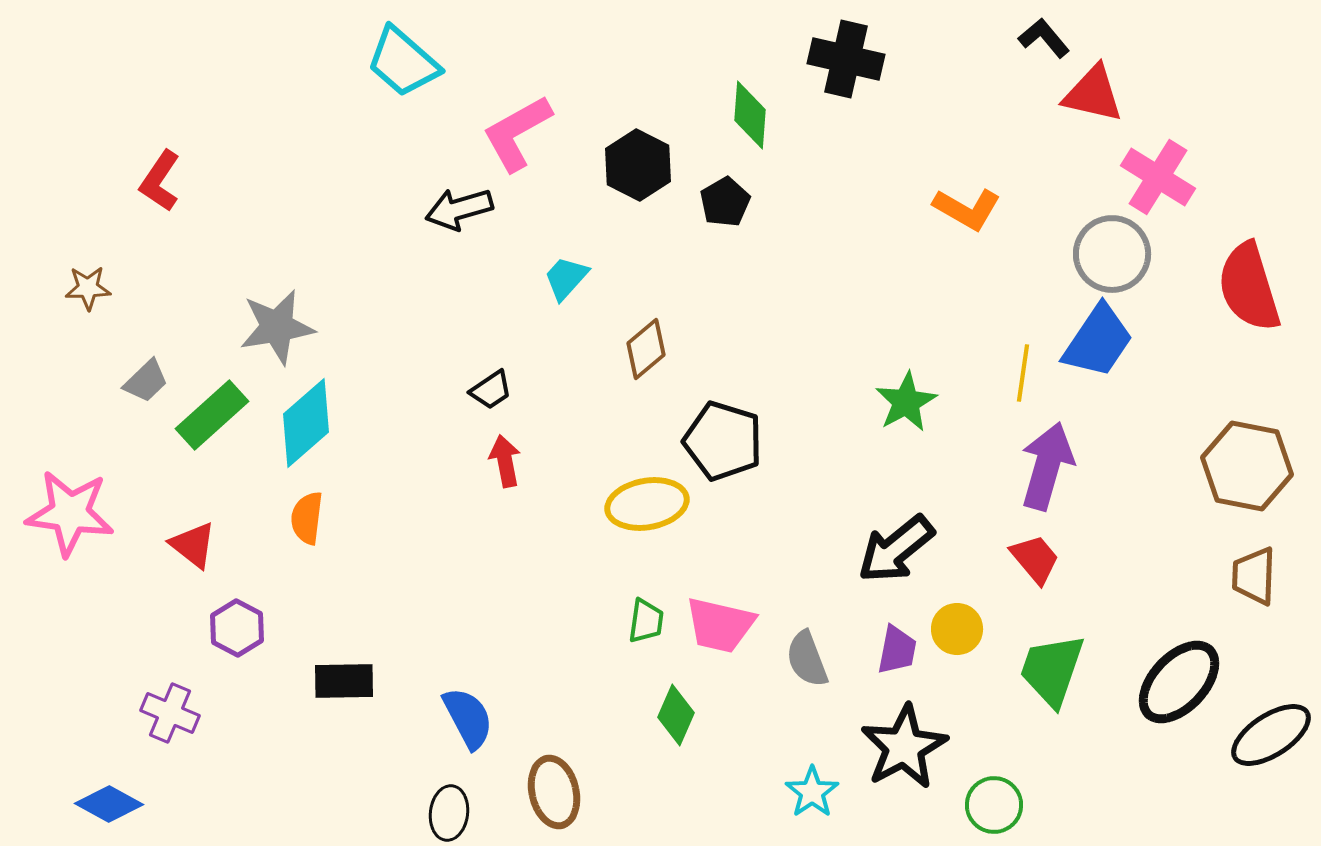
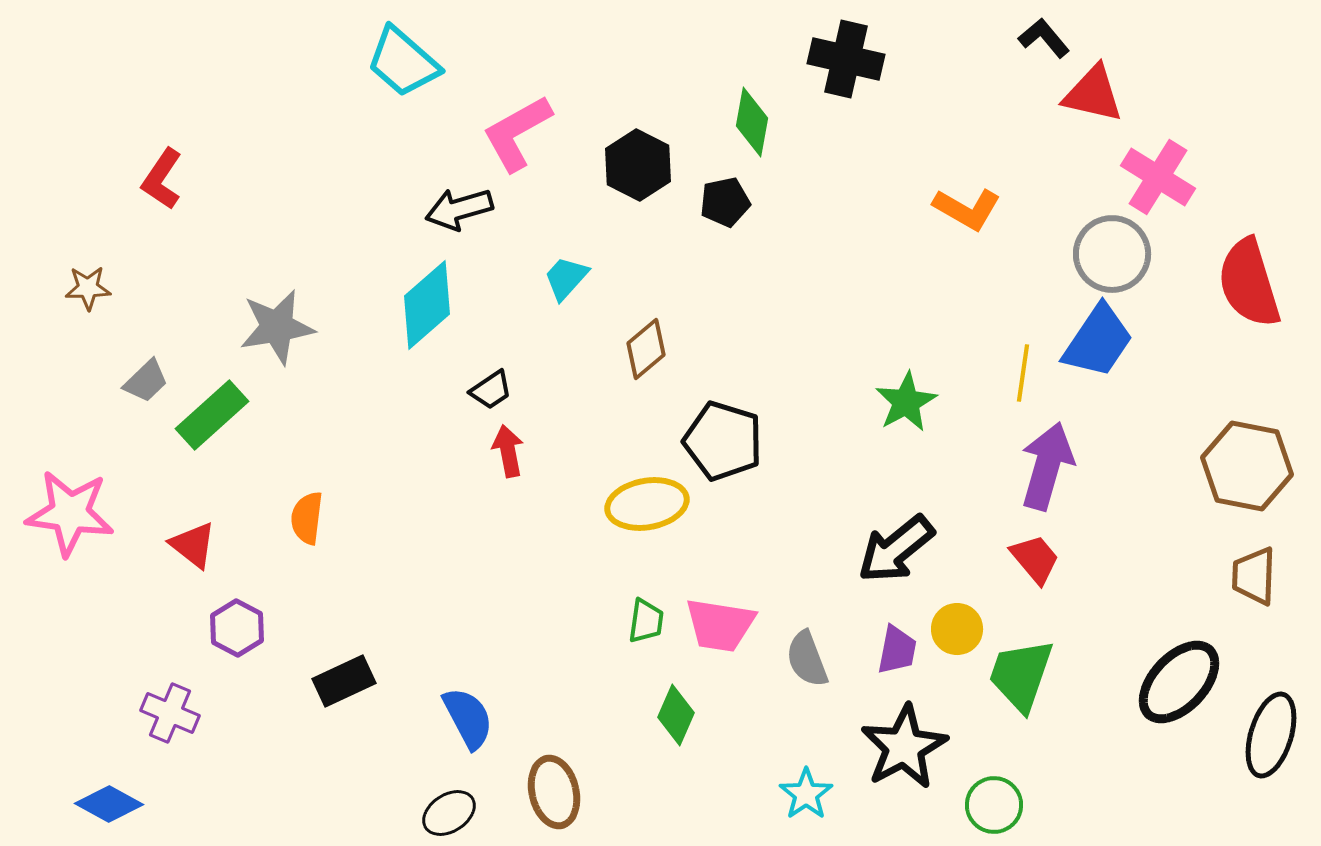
green diamond at (750, 115): moved 2 px right, 7 px down; rotated 6 degrees clockwise
red L-shape at (160, 181): moved 2 px right, 2 px up
black pentagon at (725, 202): rotated 18 degrees clockwise
red semicircle at (1249, 287): moved 4 px up
cyan diamond at (306, 423): moved 121 px right, 118 px up
red arrow at (505, 461): moved 3 px right, 10 px up
pink trapezoid at (720, 625): rotated 4 degrees counterclockwise
green trapezoid at (1052, 670): moved 31 px left, 5 px down
black rectangle at (344, 681): rotated 24 degrees counterclockwise
black ellipse at (1271, 735): rotated 40 degrees counterclockwise
cyan star at (812, 792): moved 6 px left, 2 px down
black ellipse at (449, 813): rotated 50 degrees clockwise
